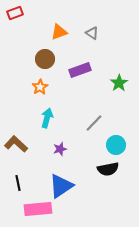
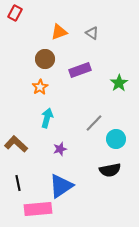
red rectangle: rotated 42 degrees counterclockwise
cyan circle: moved 6 px up
black semicircle: moved 2 px right, 1 px down
